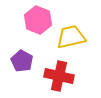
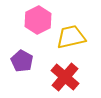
pink hexagon: rotated 12 degrees clockwise
red cross: moved 6 px right, 1 px down; rotated 28 degrees clockwise
